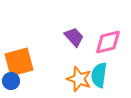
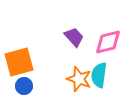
blue circle: moved 13 px right, 5 px down
